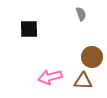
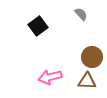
gray semicircle: rotated 24 degrees counterclockwise
black square: moved 9 px right, 3 px up; rotated 36 degrees counterclockwise
brown triangle: moved 4 px right
